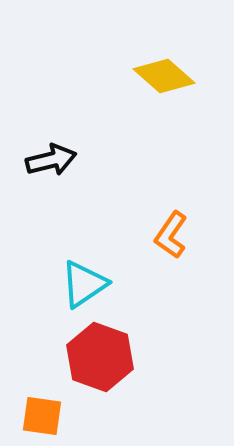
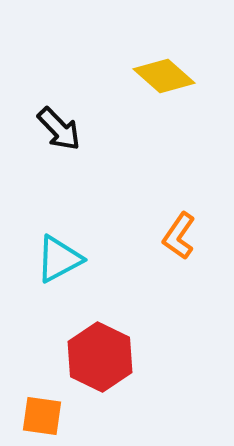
black arrow: moved 8 px right, 31 px up; rotated 60 degrees clockwise
orange L-shape: moved 8 px right, 1 px down
cyan triangle: moved 25 px left, 25 px up; rotated 6 degrees clockwise
red hexagon: rotated 6 degrees clockwise
